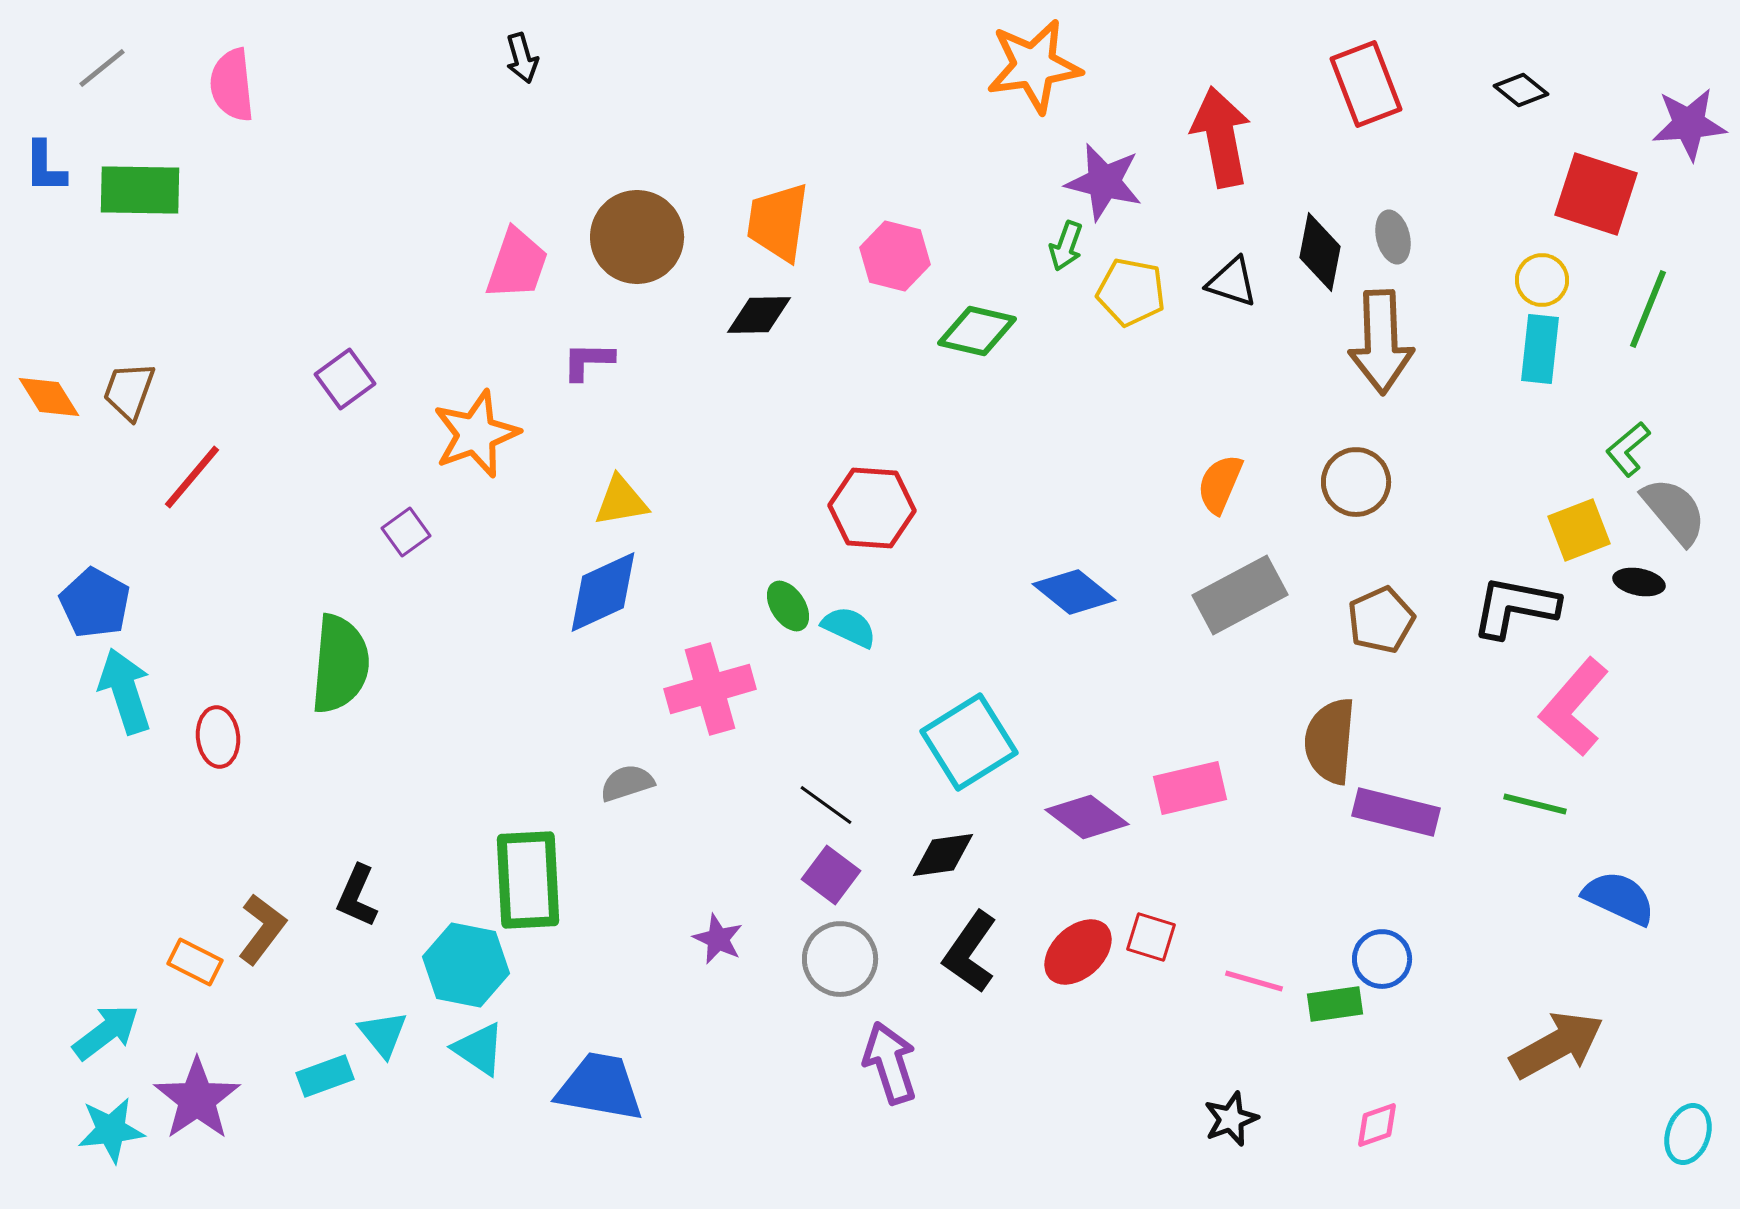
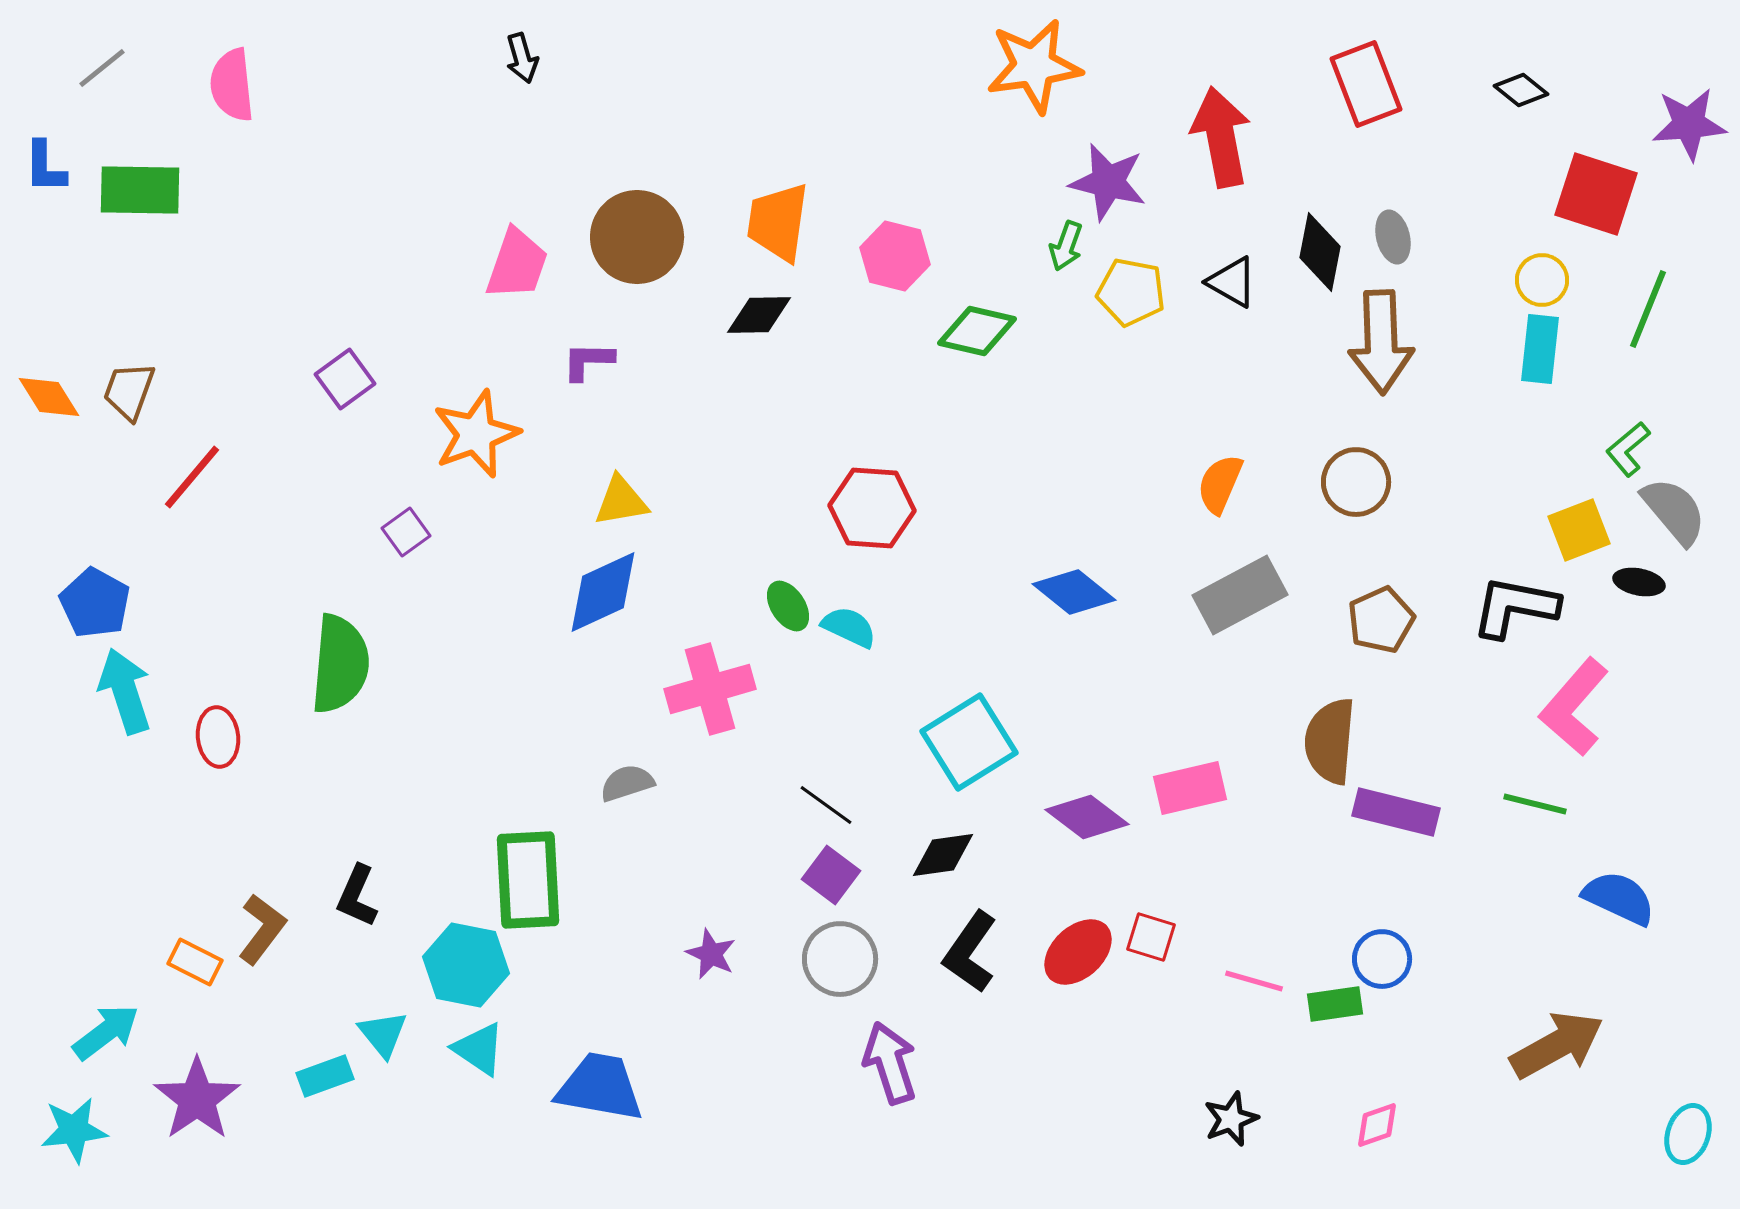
purple star at (1104, 182): moved 4 px right
black triangle at (1232, 282): rotated 12 degrees clockwise
purple star at (718, 939): moved 7 px left, 15 px down
cyan star at (111, 1130): moved 37 px left
